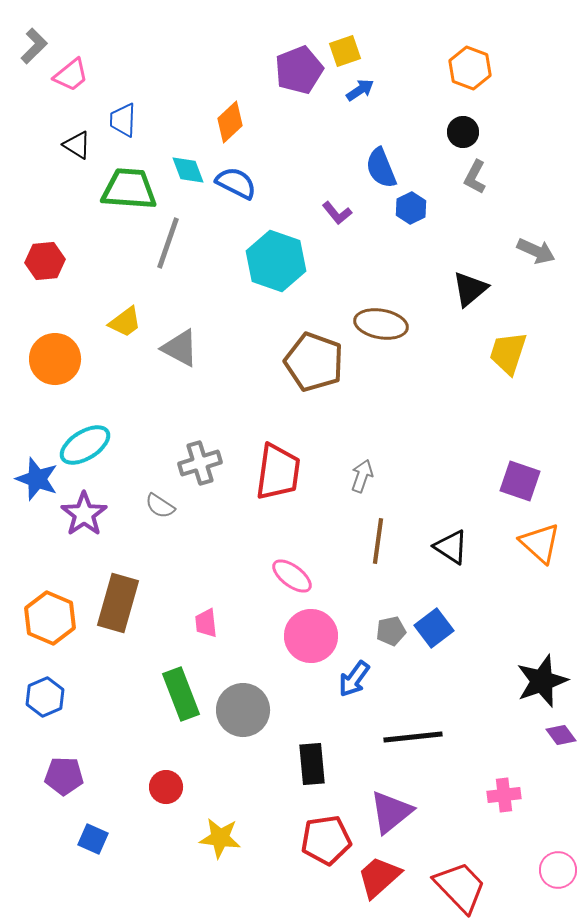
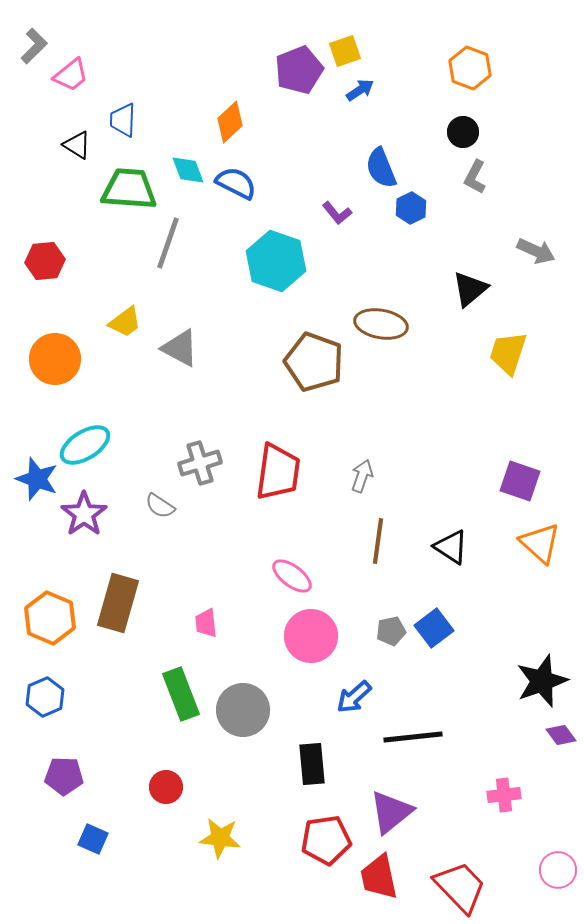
blue arrow at (354, 679): moved 18 px down; rotated 12 degrees clockwise
red trapezoid at (379, 877): rotated 60 degrees counterclockwise
